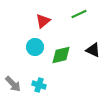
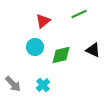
cyan cross: moved 4 px right; rotated 32 degrees clockwise
